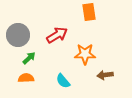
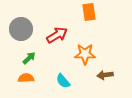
gray circle: moved 3 px right, 6 px up
